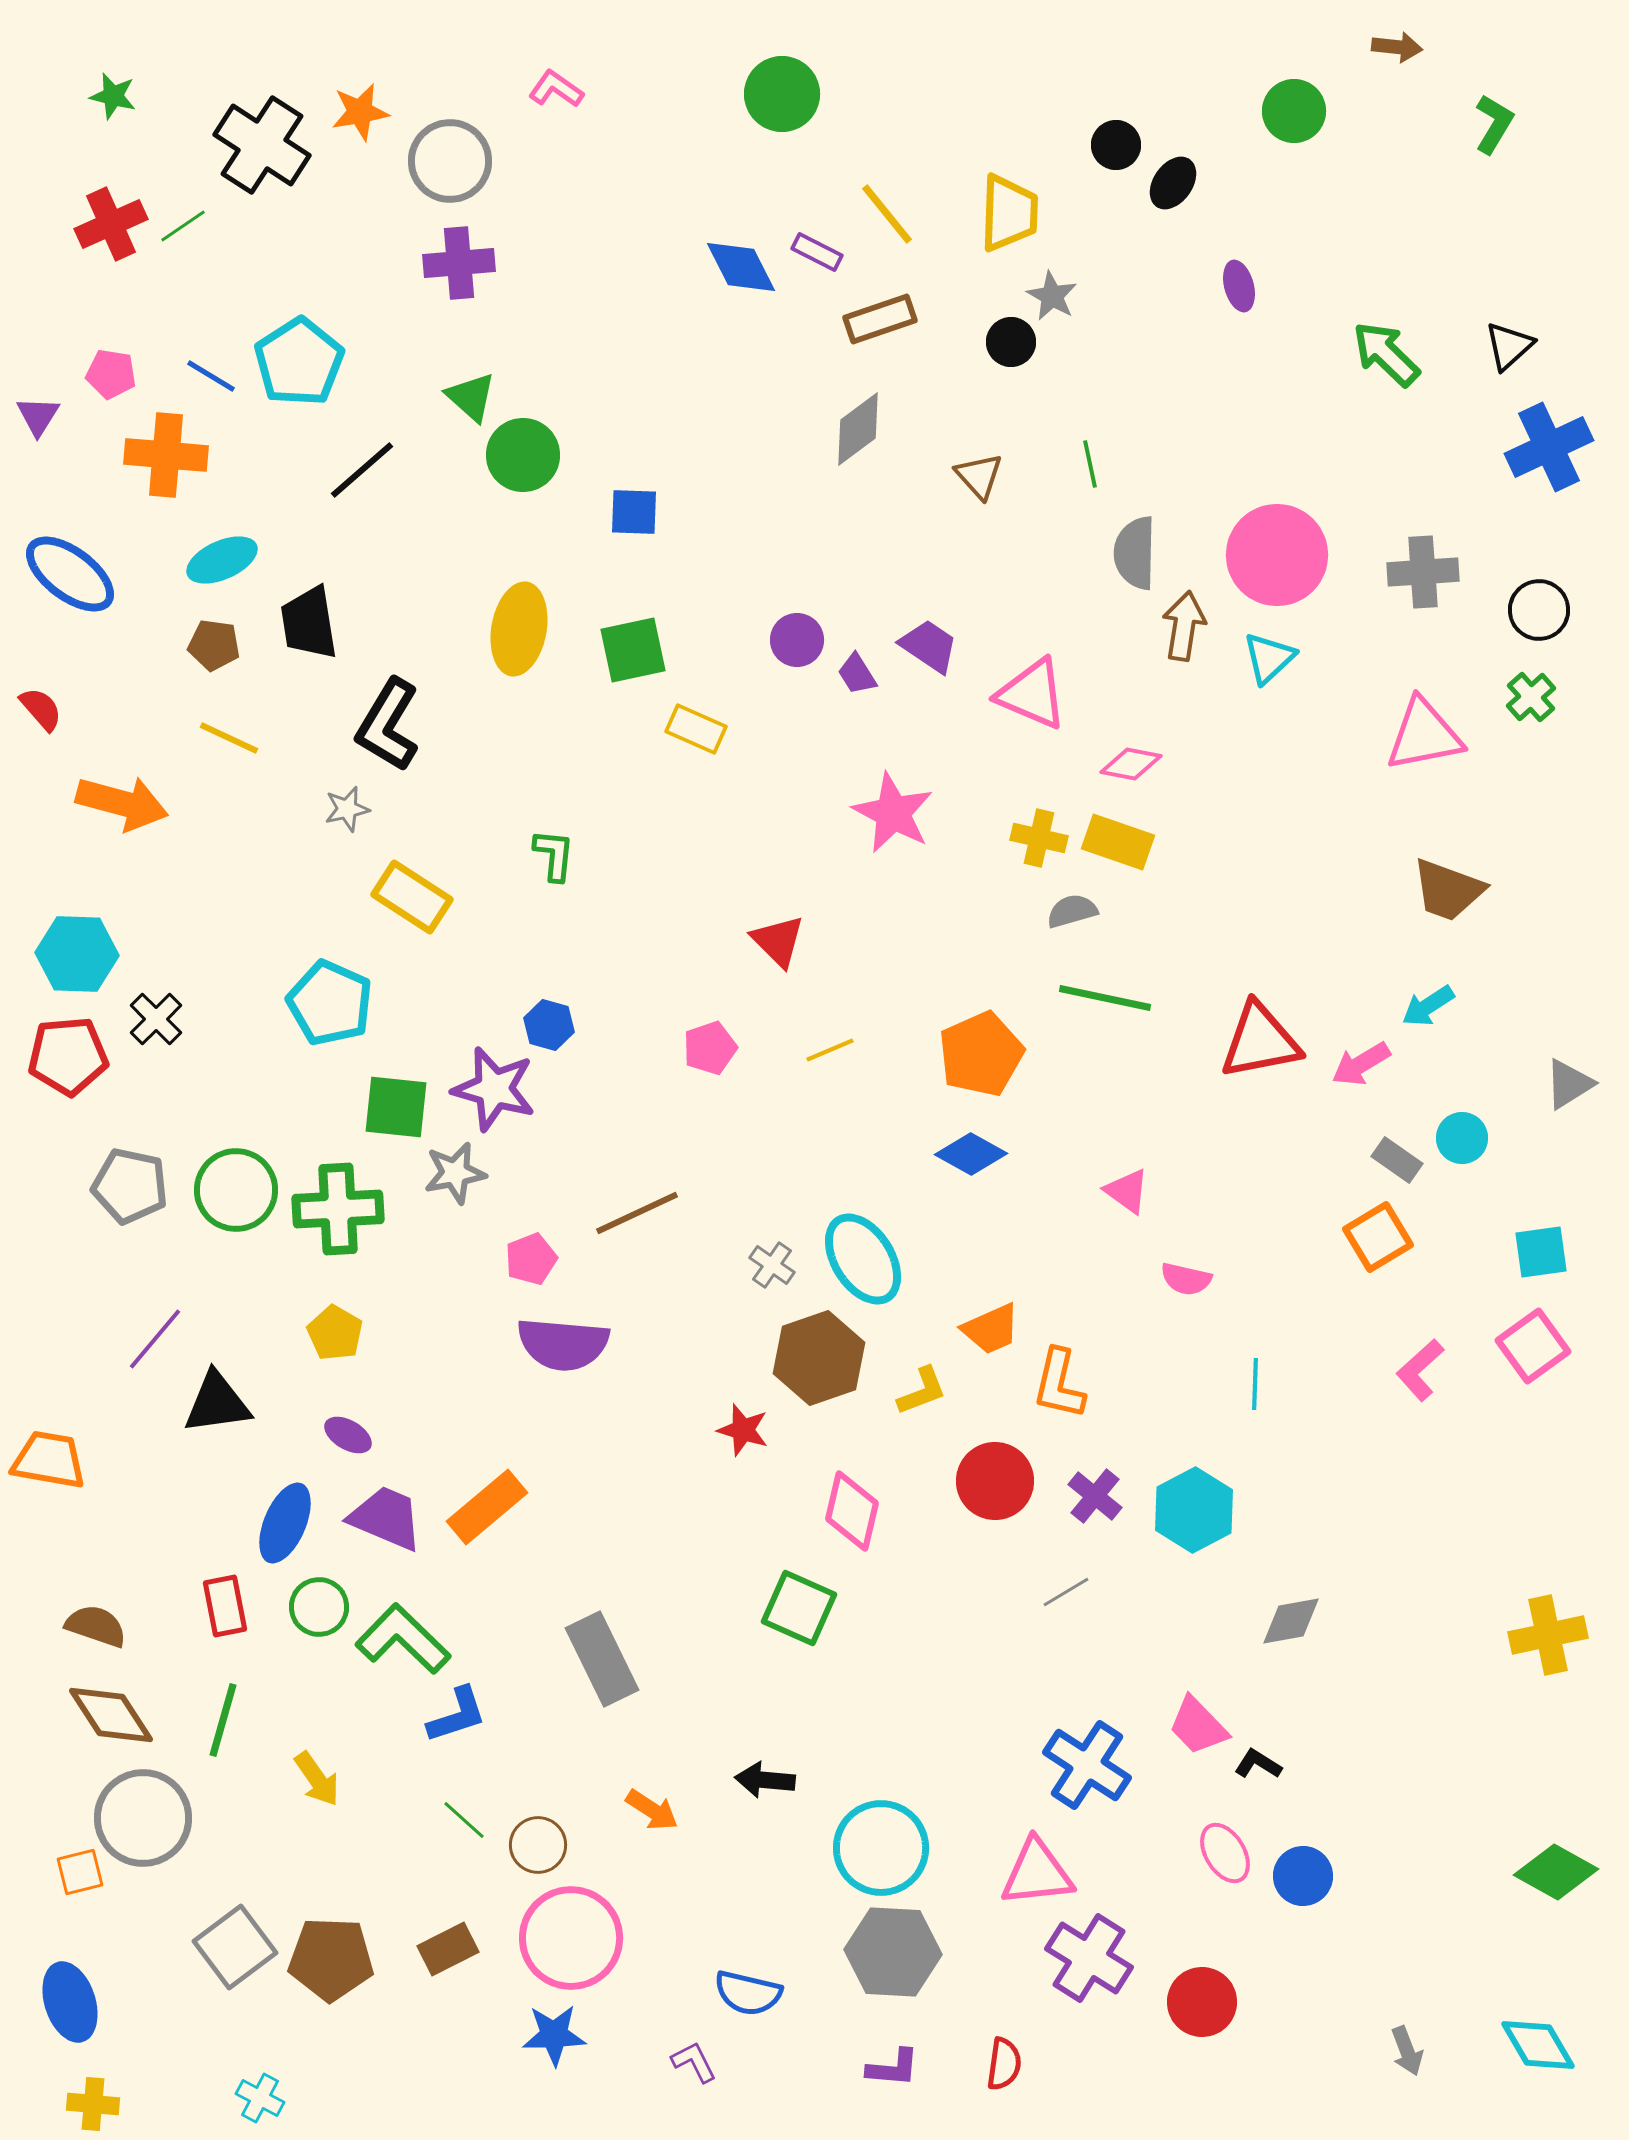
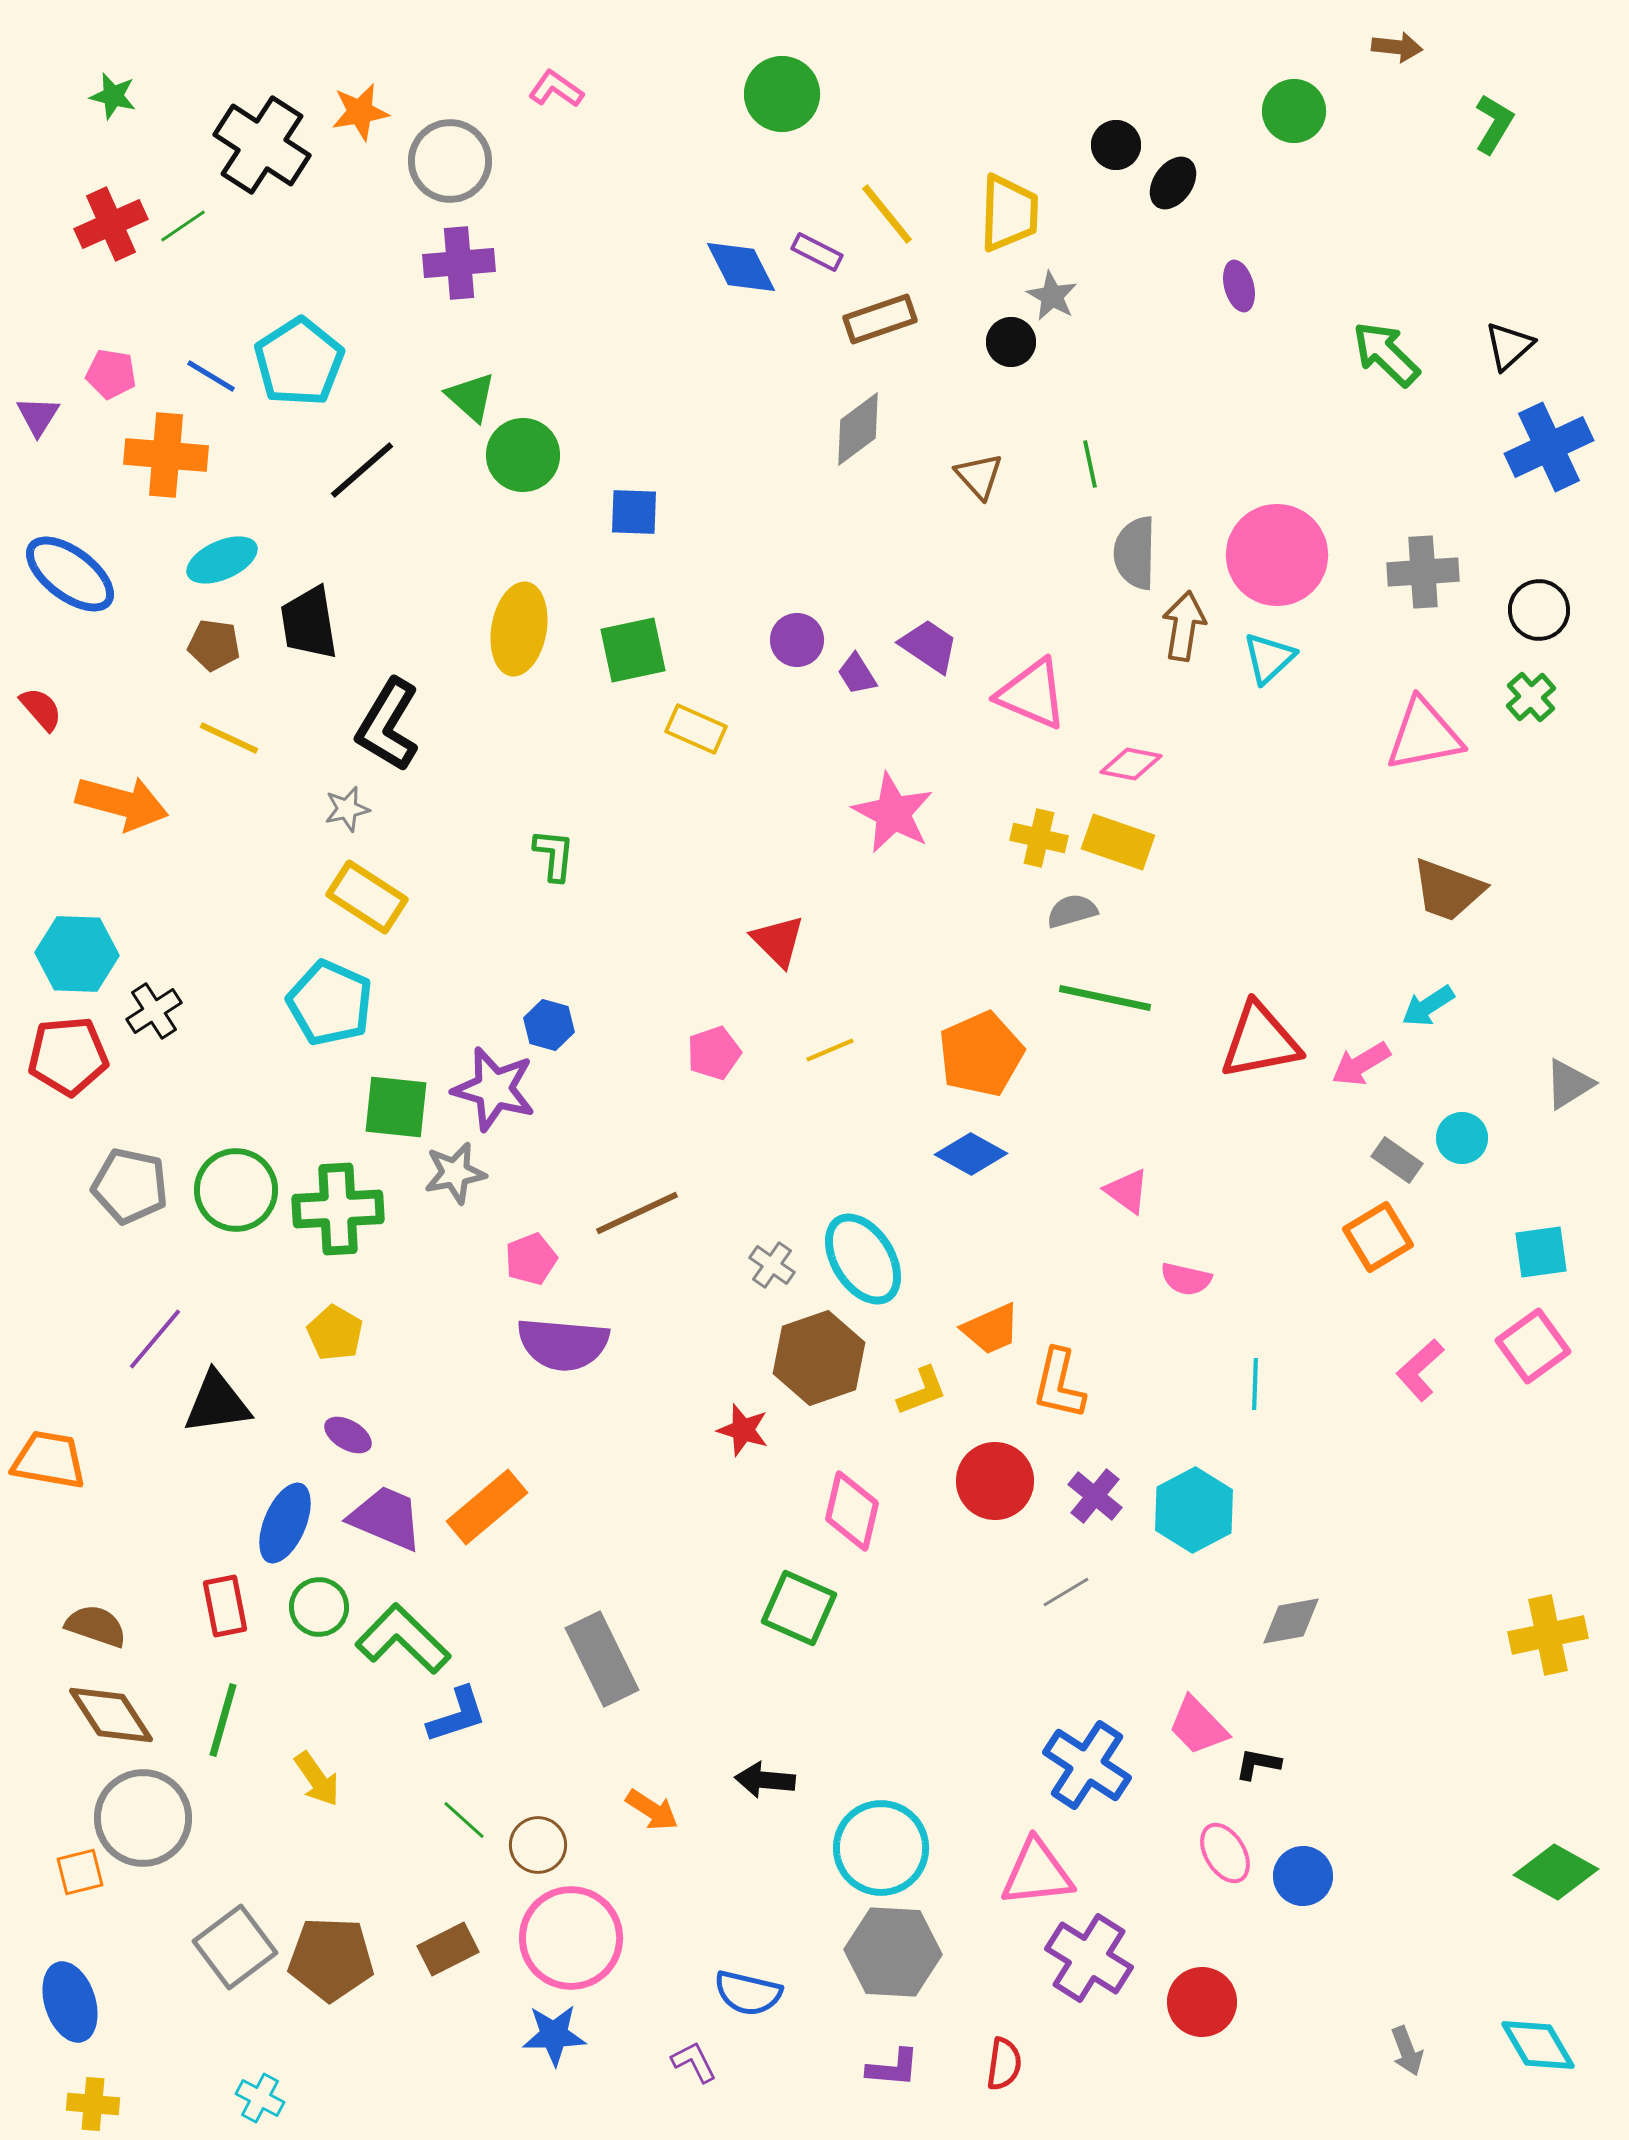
yellow rectangle at (412, 897): moved 45 px left
black cross at (156, 1019): moved 2 px left, 8 px up; rotated 12 degrees clockwise
pink pentagon at (710, 1048): moved 4 px right, 5 px down
black L-shape at (1258, 1764): rotated 21 degrees counterclockwise
